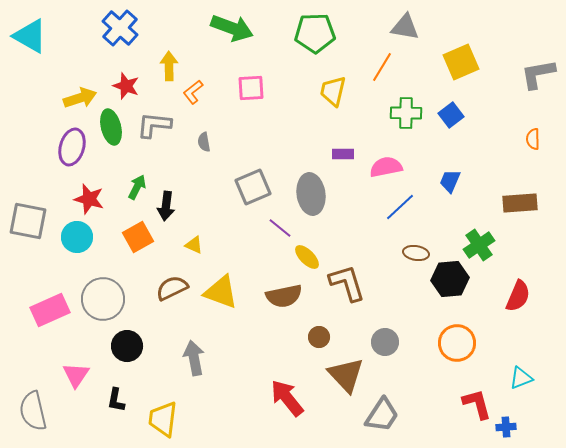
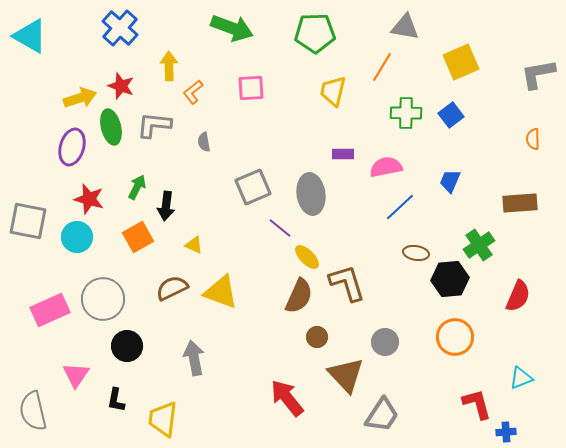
red star at (126, 86): moved 5 px left
brown semicircle at (284, 296): moved 15 px right; rotated 54 degrees counterclockwise
brown circle at (319, 337): moved 2 px left
orange circle at (457, 343): moved 2 px left, 6 px up
blue cross at (506, 427): moved 5 px down
